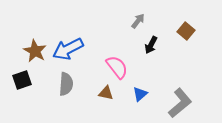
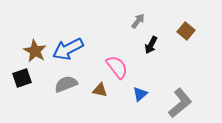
black square: moved 2 px up
gray semicircle: rotated 115 degrees counterclockwise
brown triangle: moved 6 px left, 3 px up
